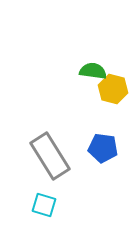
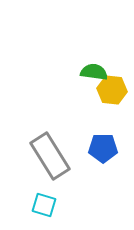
green semicircle: moved 1 px right, 1 px down
yellow hexagon: moved 1 px left, 1 px down; rotated 8 degrees counterclockwise
blue pentagon: rotated 8 degrees counterclockwise
